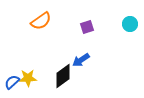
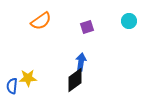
cyan circle: moved 1 px left, 3 px up
blue arrow: moved 2 px down; rotated 132 degrees clockwise
black diamond: moved 12 px right, 4 px down
blue semicircle: moved 4 px down; rotated 42 degrees counterclockwise
